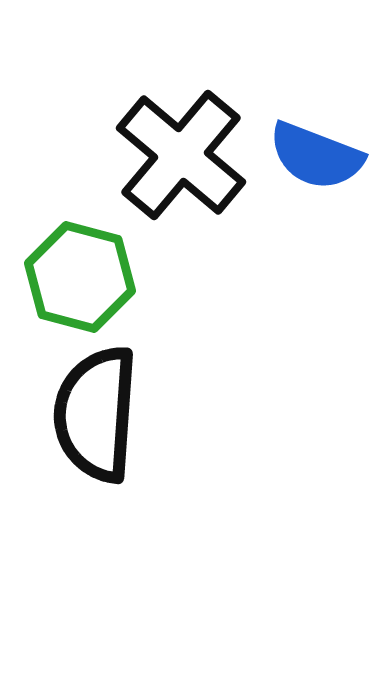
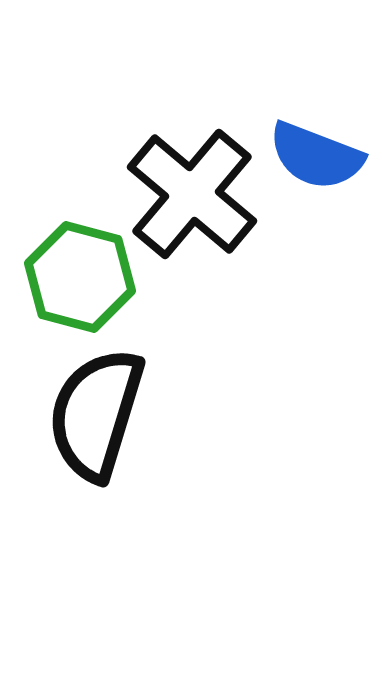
black cross: moved 11 px right, 39 px down
black semicircle: rotated 13 degrees clockwise
